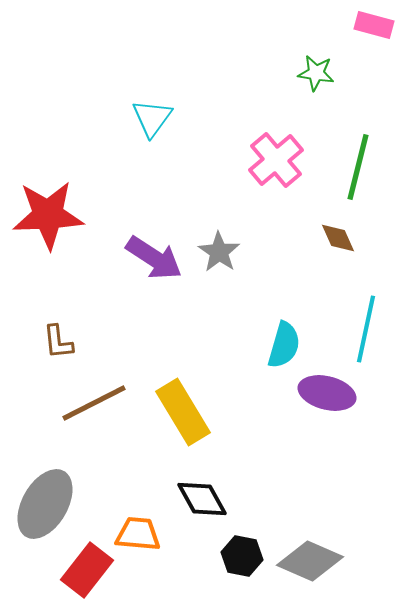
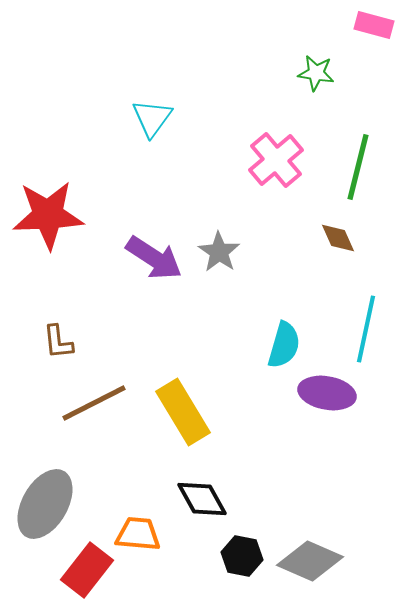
purple ellipse: rotated 4 degrees counterclockwise
